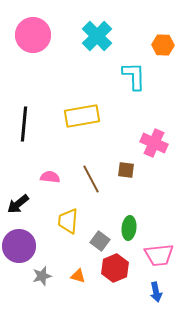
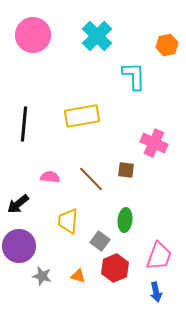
orange hexagon: moved 4 px right; rotated 15 degrees counterclockwise
brown line: rotated 16 degrees counterclockwise
green ellipse: moved 4 px left, 8 px up
pink trapezoid: moved 1 px down; rotated 64 degrees counterclockwise
gray star: rotated 30 degrees clockwise
